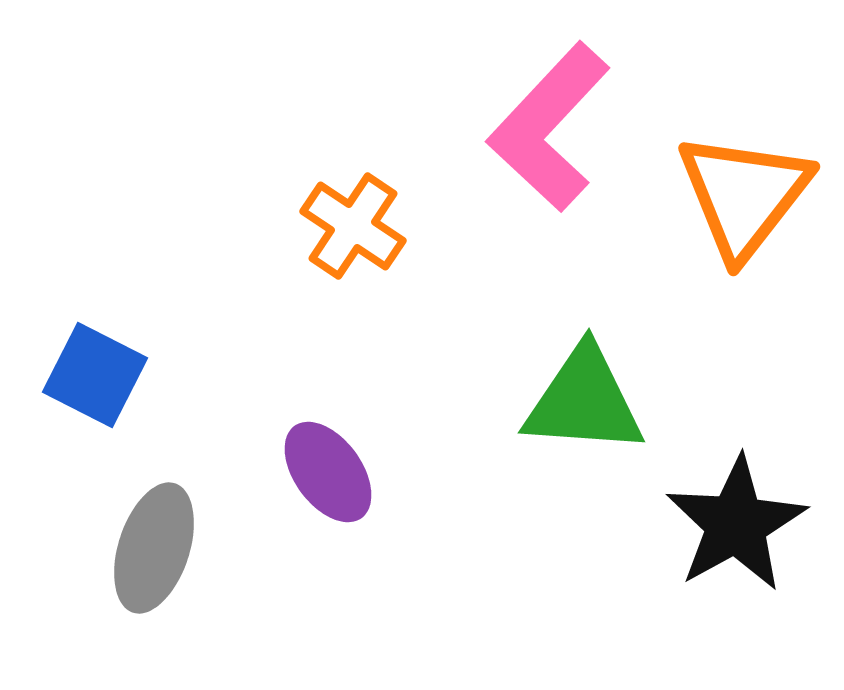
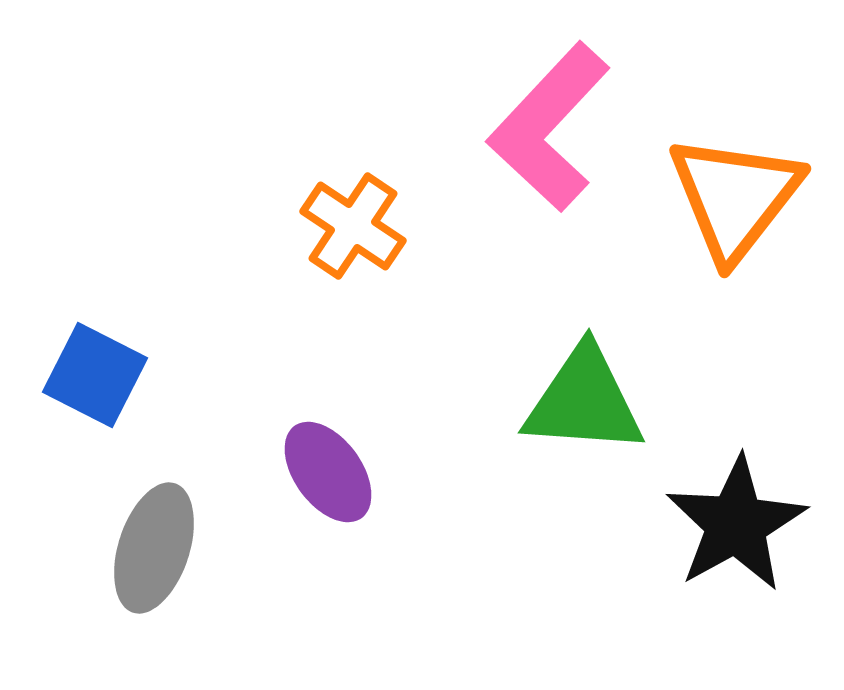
orange triangle: moved 9 px left, 2 px down
